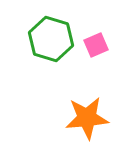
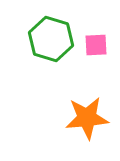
pink square: rotated 20 degrees clockwise
